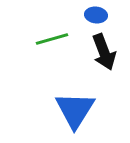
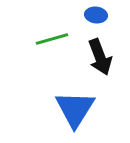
black arrow: moved 4 px left, 5 px down
blue triangle: moved 1 px up
